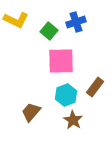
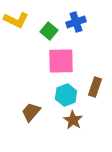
brown rectangle: rotated 18 degrees counterclockwise
